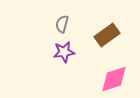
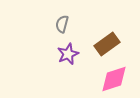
brown rectangle: moved 9 px down
purple star: moved 4 px right, 2 px down; rotated 15 degrees counterclockwise
